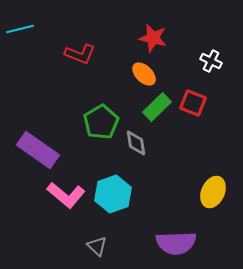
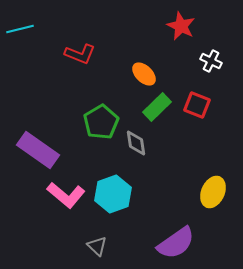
red star: moved 28 px right, 12 px up; rotated 12 degrees clockwise
red square: moved 4 px right, 2 px down
purple semicircle: rotated 33 degrees counterclockwise
